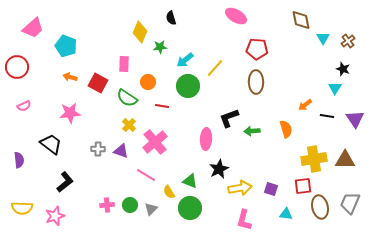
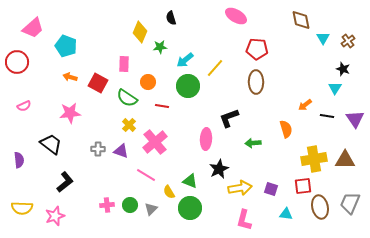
red circle at (17, 67): moved 5 px up
green arrow at (252, 131): moved 1 px right, 12 px down
